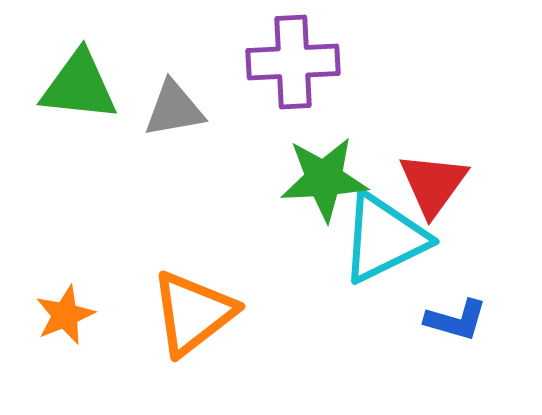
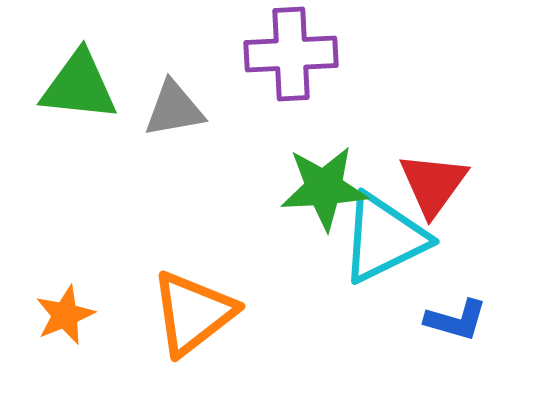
purple cross: moved 2 px left, 8 px up
green star: moved 9 px down
